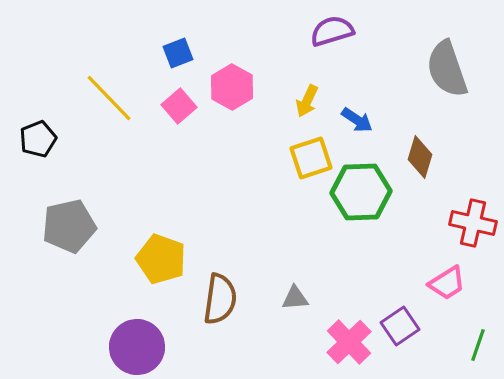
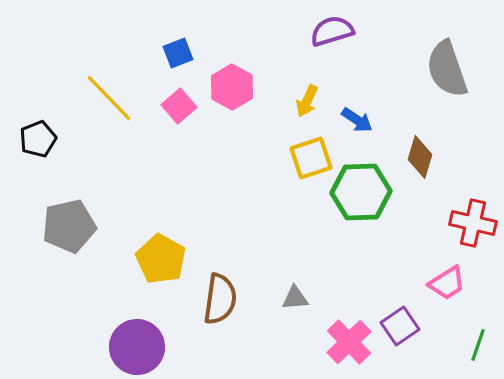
yellow pentagon: rotated 9 degrees clockwise
